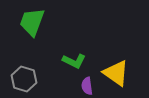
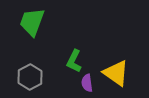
green L-shape: rotated 90 degrees clockwise
gray hexagon: moved 6 px right, 2 px up; rotated 15 degrees clockwise
purple semicircle: moved 3 px up
